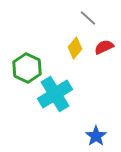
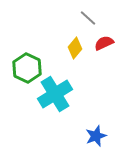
red semicircle: moved 4 px up
blue star: rotated 15 degrees clockwise
